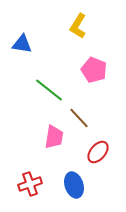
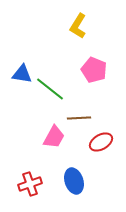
blue triangle: moved 30 px down
green line: moved 1 px right, 1 px up
brown line: rotated 50 degrees counterclockwise
pink trapezoid: rotated 20 degrees clockwise
red ellipse: moved 3 px right, 10 px up; rotated 20 degrees clockwise
blue ellipse: moved 4 px up
